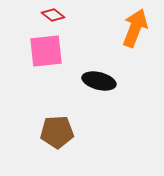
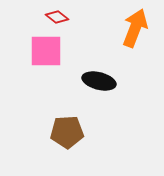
red diamond: moved 4 px right, 2 px down
pink square: rotated 6 degrees clockwise
brown pentagon: moved 10 px right
